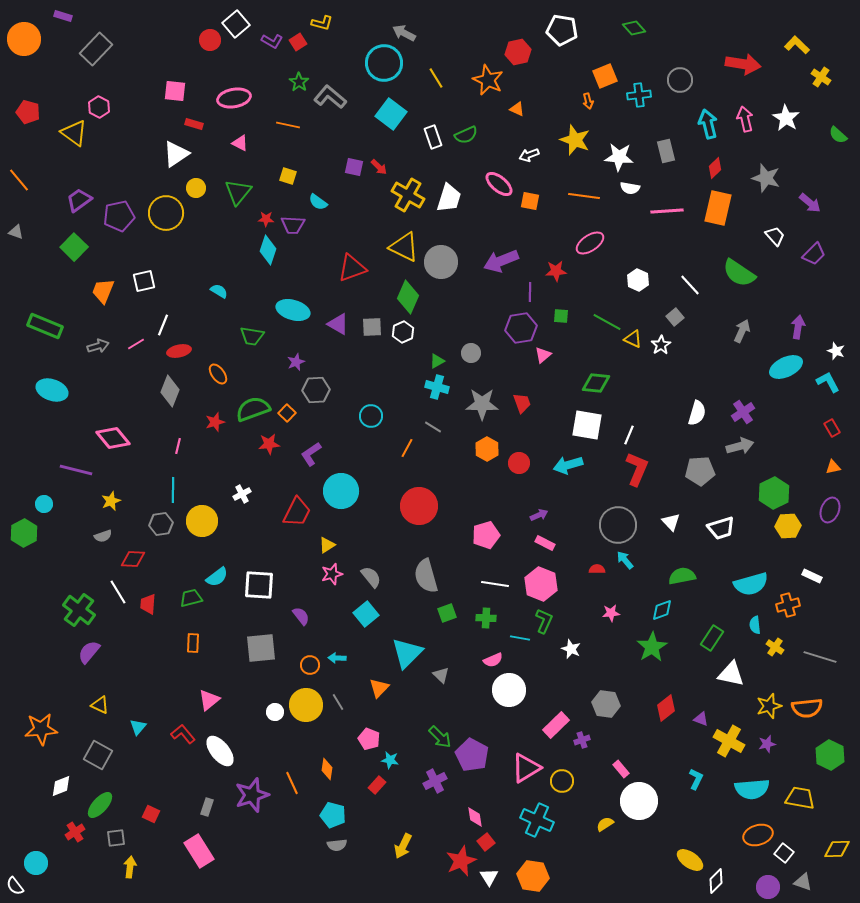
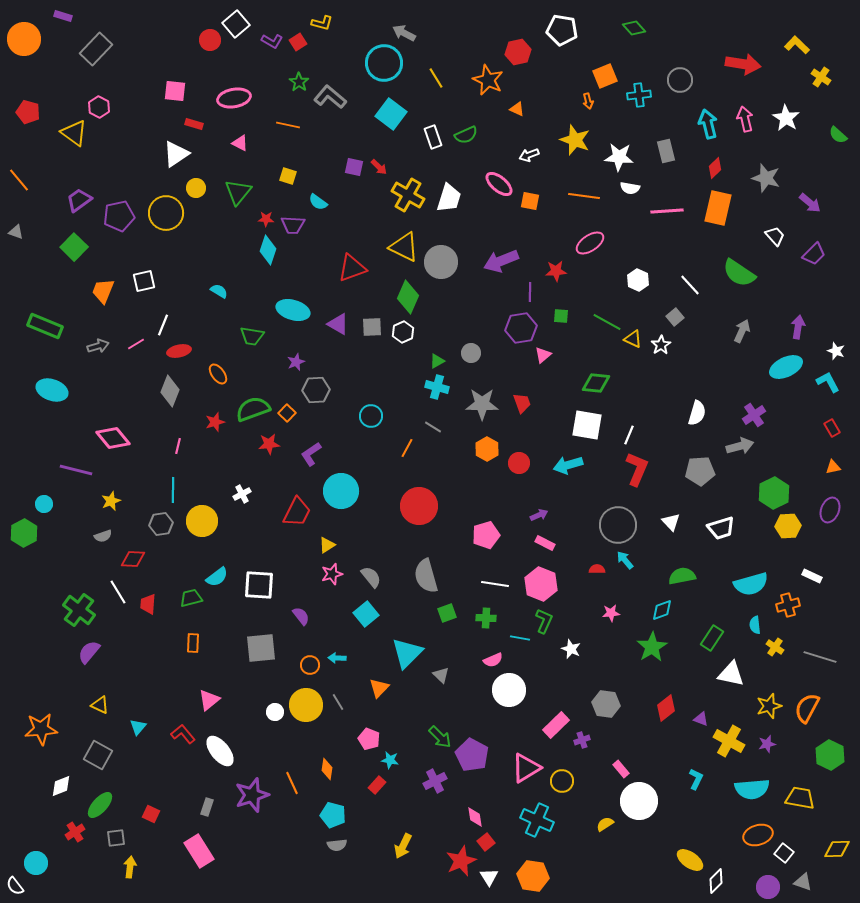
purple cross at (743, 412): moved 11 px right, 3 px down
orange semicircle at (807, 708): rotated 124 degrees clockwise
